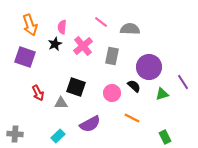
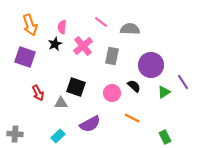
purple circle: moved 2 px right, 2 px up
green triangle: moved 2 px right, 2 px up; rotated 16 degrees counterclockwise
